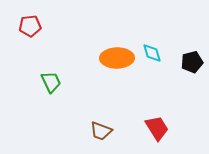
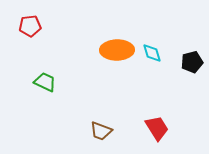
orange ellipse: moved 8 px up
green trapezoid: moved 6 px left; rotated 40 degrees counterclockwise
